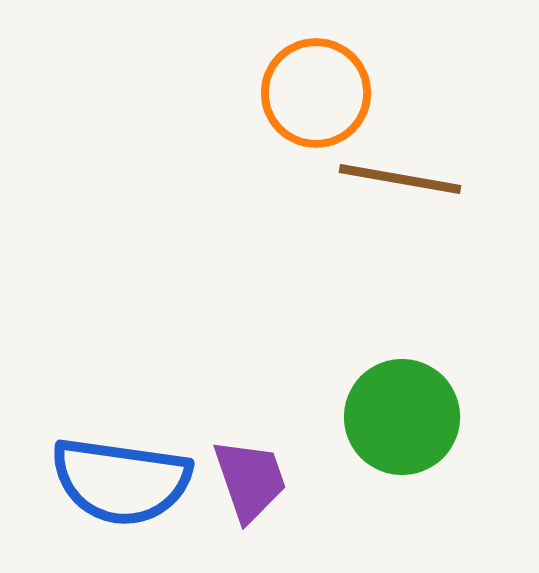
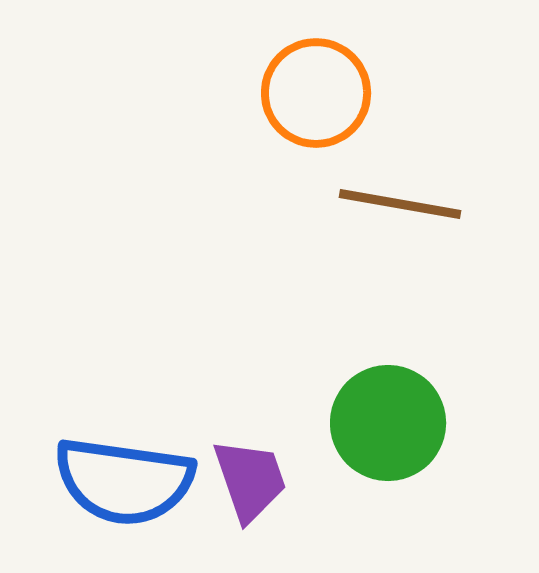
brown line: moved 25 px down
green circle: moved 14 px left, 6 px down
blue semicircle: moved 3 px right
